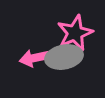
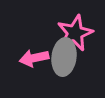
gray ellipse: rotated 72 degrees counterclockwise
